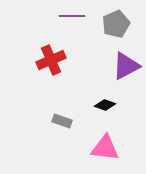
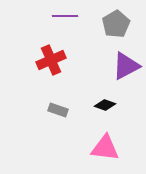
purple line: moved 7 px left
gray pentagon: rotated 8 degrees counterclockwise
gray rectangle: moved 4 px left, 11 px up
